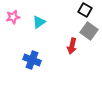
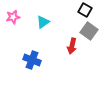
cyan triangle: moved 4 px right
